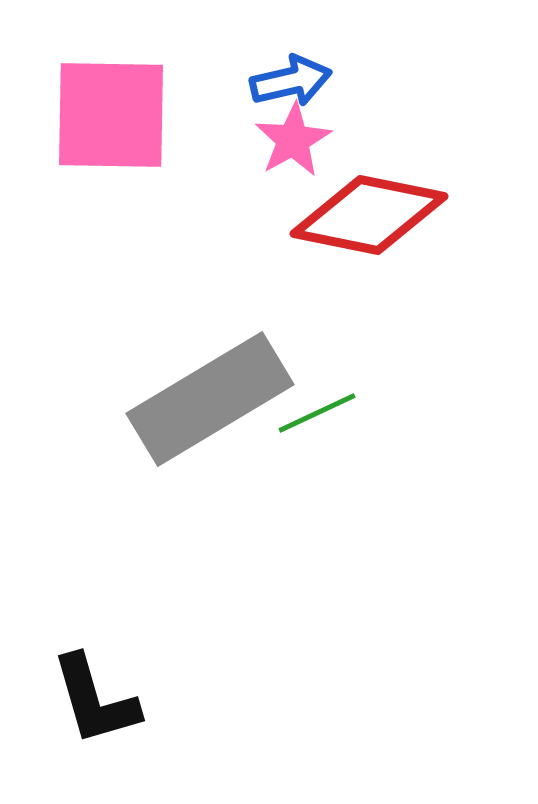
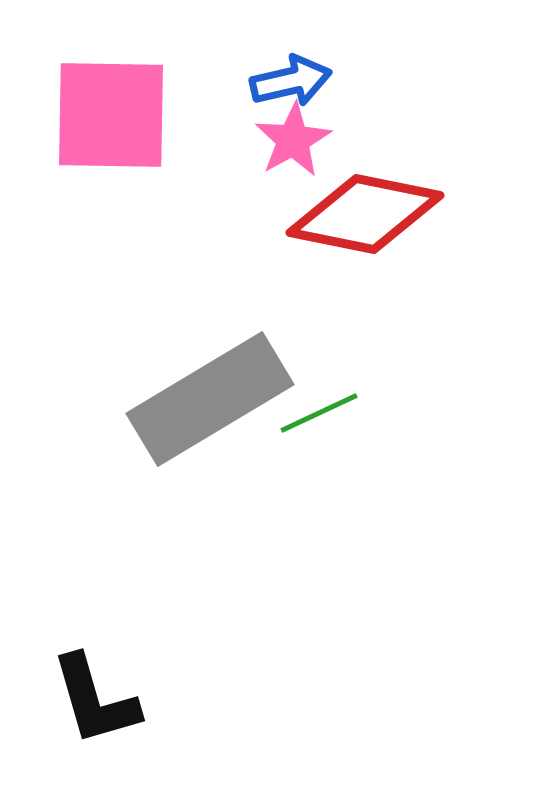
red diamond: moved 4 px left, 1 px up
green line: moved 2 px right
